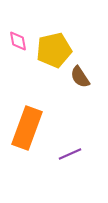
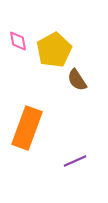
yellow pentagon: rotated 16 degrees counterclockwise
brown semicircle: moved 3 px left, 3 px down
purple line: moved 5 px right, 7 px down
